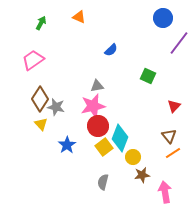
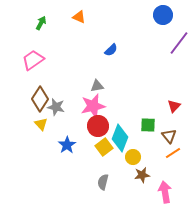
blue circle: moved 3 px up
green square: moved 49 px down; rotated 21 degrees counterclockwise
